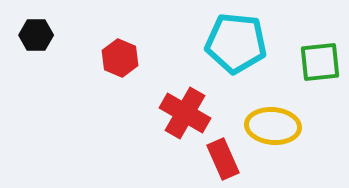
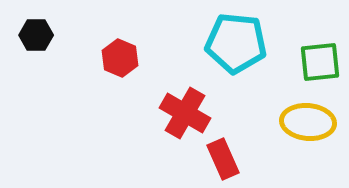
yellow ellipse: moved 35 px right, 4 px up
